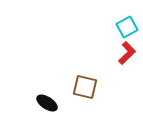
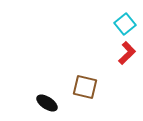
cyan square: moved 2 px left, 3 px up; rotated 10 degrees counterclockwise
